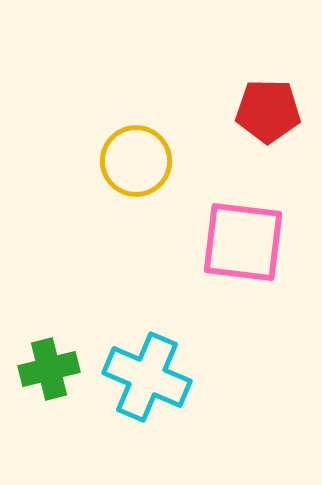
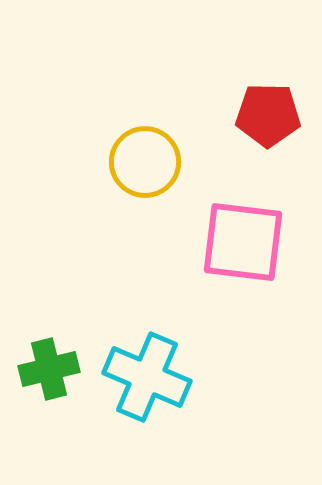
red pentagon: moved 4 px down
yellow circle: moved 9 px right, 1 px down
